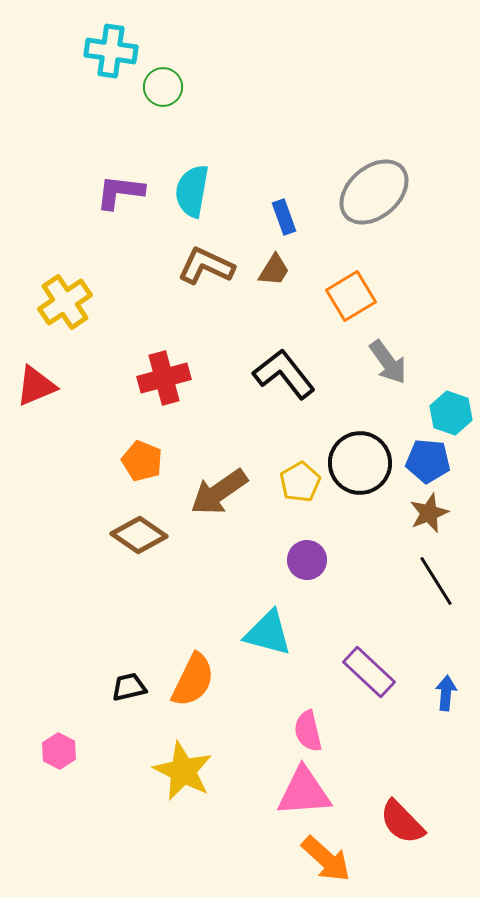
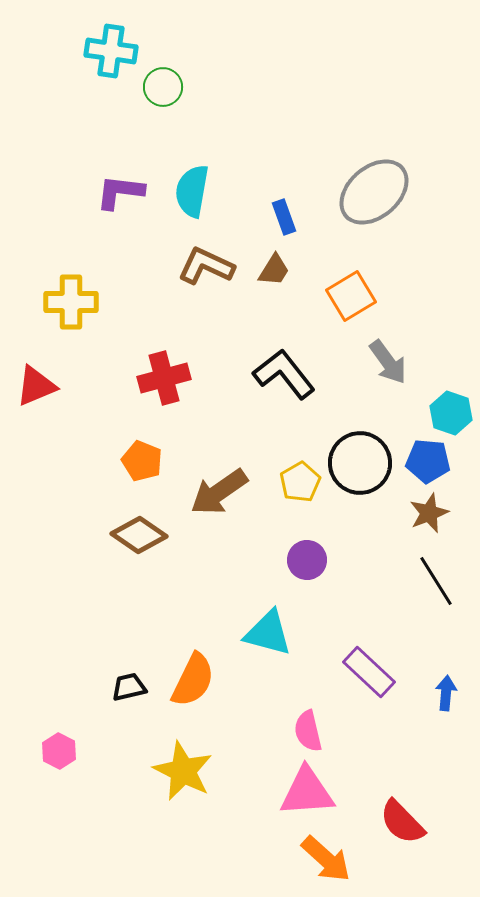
yellow cross: moved 6 px right; rotated 34 degrees clockwise
pink triangle: moved 3 px right
